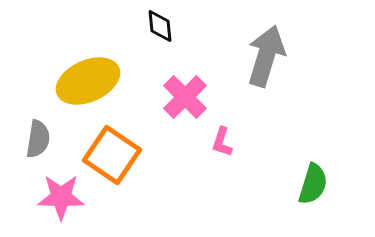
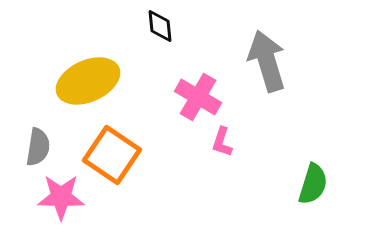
gray arrow: moved 1 px right, 5 px down; rotated 34 degrees counterclockwise
pink cross: moved 13 px right; rotated 15 degrees counterclockwise
gray semicircle: moved 8 px down
